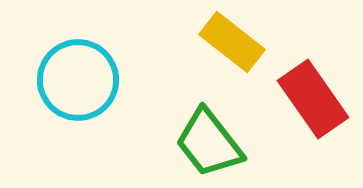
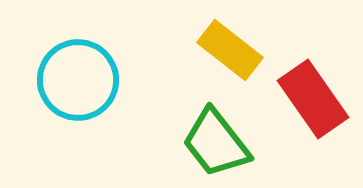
yellow rectangle: moved 2 px left, 8 px down
green trapezoid: moved 7 px right
